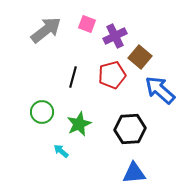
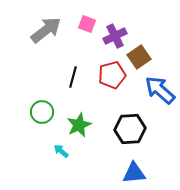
brown square: moved 1 px left; rotated 15 degrees clockwise
green star: moved 1 px down
